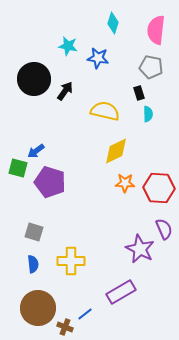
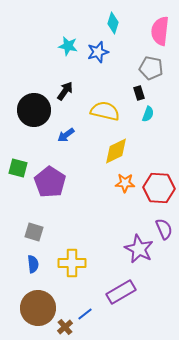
pink semicircle: moved 4 px right, 1 px down
blue star: moved 6 px up; rotated 25 degrees counterclockwise
gray pentagon: moved 1 px down
black circle: moved 31 px down
cyan semicircle: rotated 21 degrees clockwise
blue arrow: moved 30 px right, 16 px up
purple pentagon: rotated 16 degrees clockwise
purple star: moved 1 px left
yellow cross: moved 1 px right, 2 px down
brown cross: rotated 28 degrees clockwise
